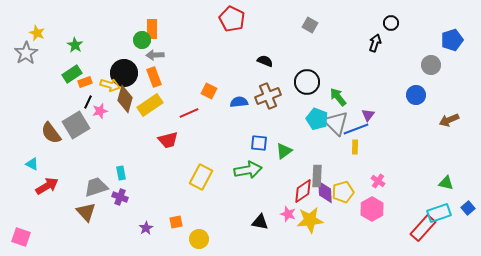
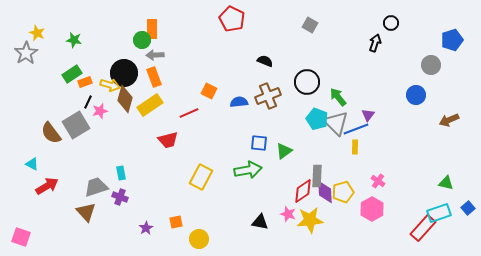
green star at (75, 45): moved 1 px left, 5 px up; rotated 21 degrees counterclockwise
